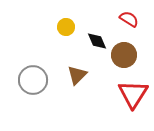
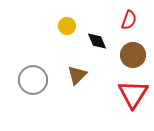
red semicircle: moved 1 px down; rotated 78 degrees clockwise
yellow circle: moved 1 px right, 1 px up
brown circle: moved 9 px right
